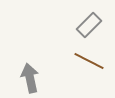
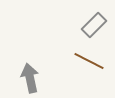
gray rectangle: moved 5 px right
